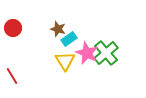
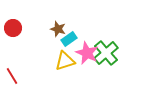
yellow triangle: rotated 45 degrees clockwise
